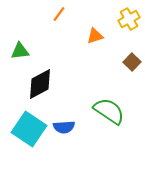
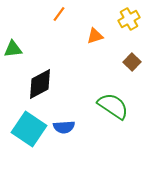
green triangle: moved 7 px left, 2 px up
green semicircle: moved 4 px right, 5 px up
